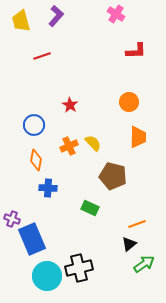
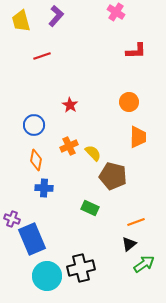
pink cross: moved 2 px up
yellow semicircle: moved 10 px down
blue cross: moved 4 px left
orange line: moved 1 px left, 2 px up
black cross: moved 2 px right
